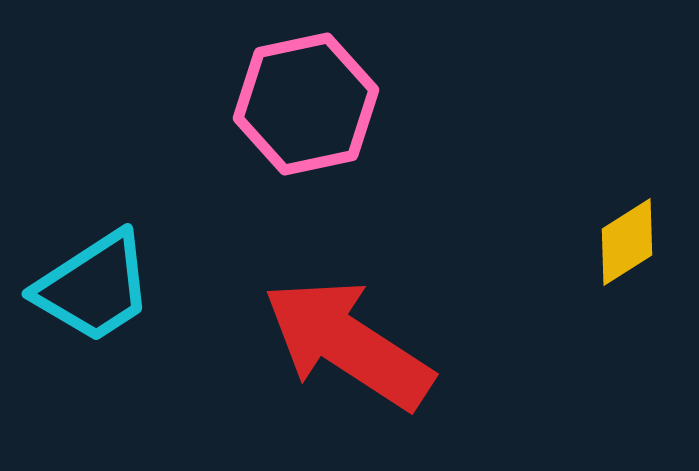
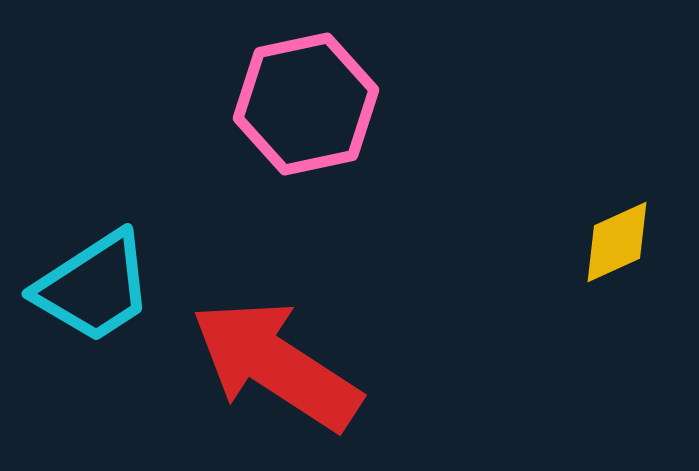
yellow diamond: moved 10 px left; rotated 8 degrees clockwise
red arrow: moved 72 px left, 21 px down
